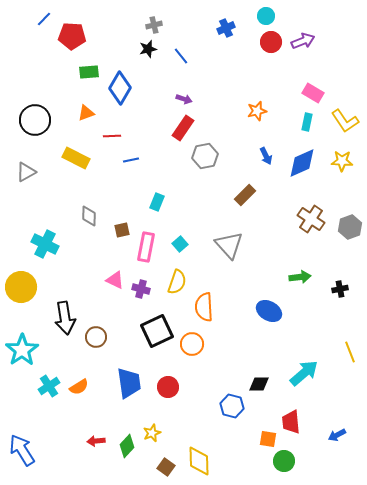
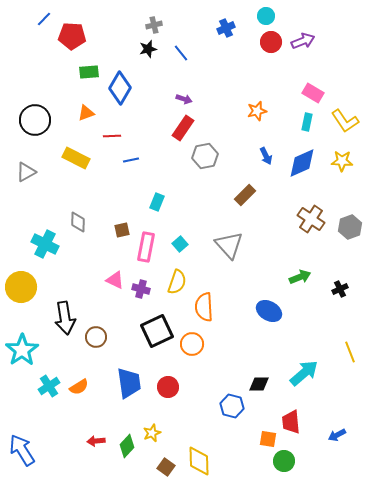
blue line at (181, 56): moved 3 px up
gray diamond at (89, 216): moved 11 px left, 6 px down
green arrow at (300, 277): rotated 15 degrees counterclockwise
black cross at (340, 289): rotated 14 degrees counterclockwise
